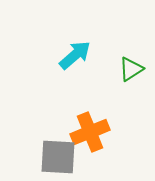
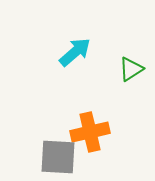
cyan arrow: moved 3 px up
orange cross: rotated 9 degrees clockwise
